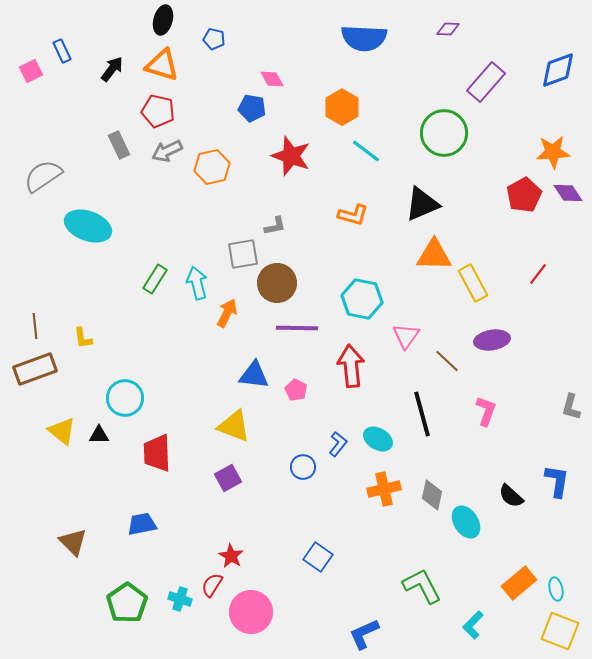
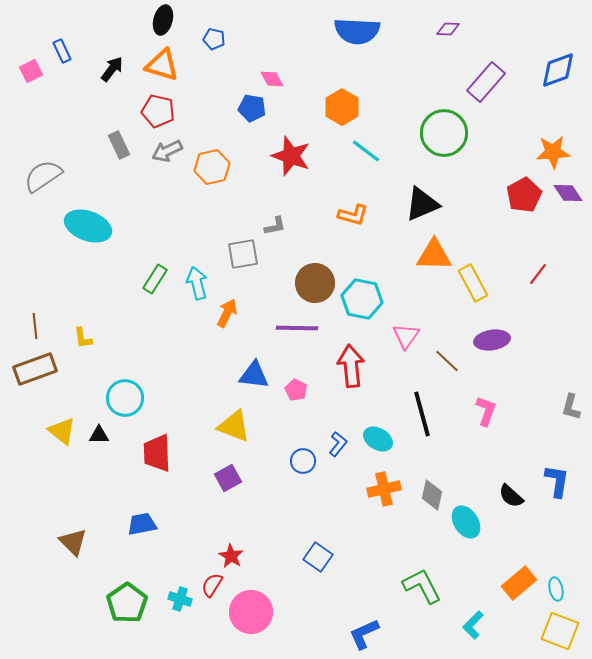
blue semicircle at (364, 38): moved 7 px left, 7 px up
brown circle at (277, 283): moved 38 px right
blue circle at (303, 467): moved 6 px up
